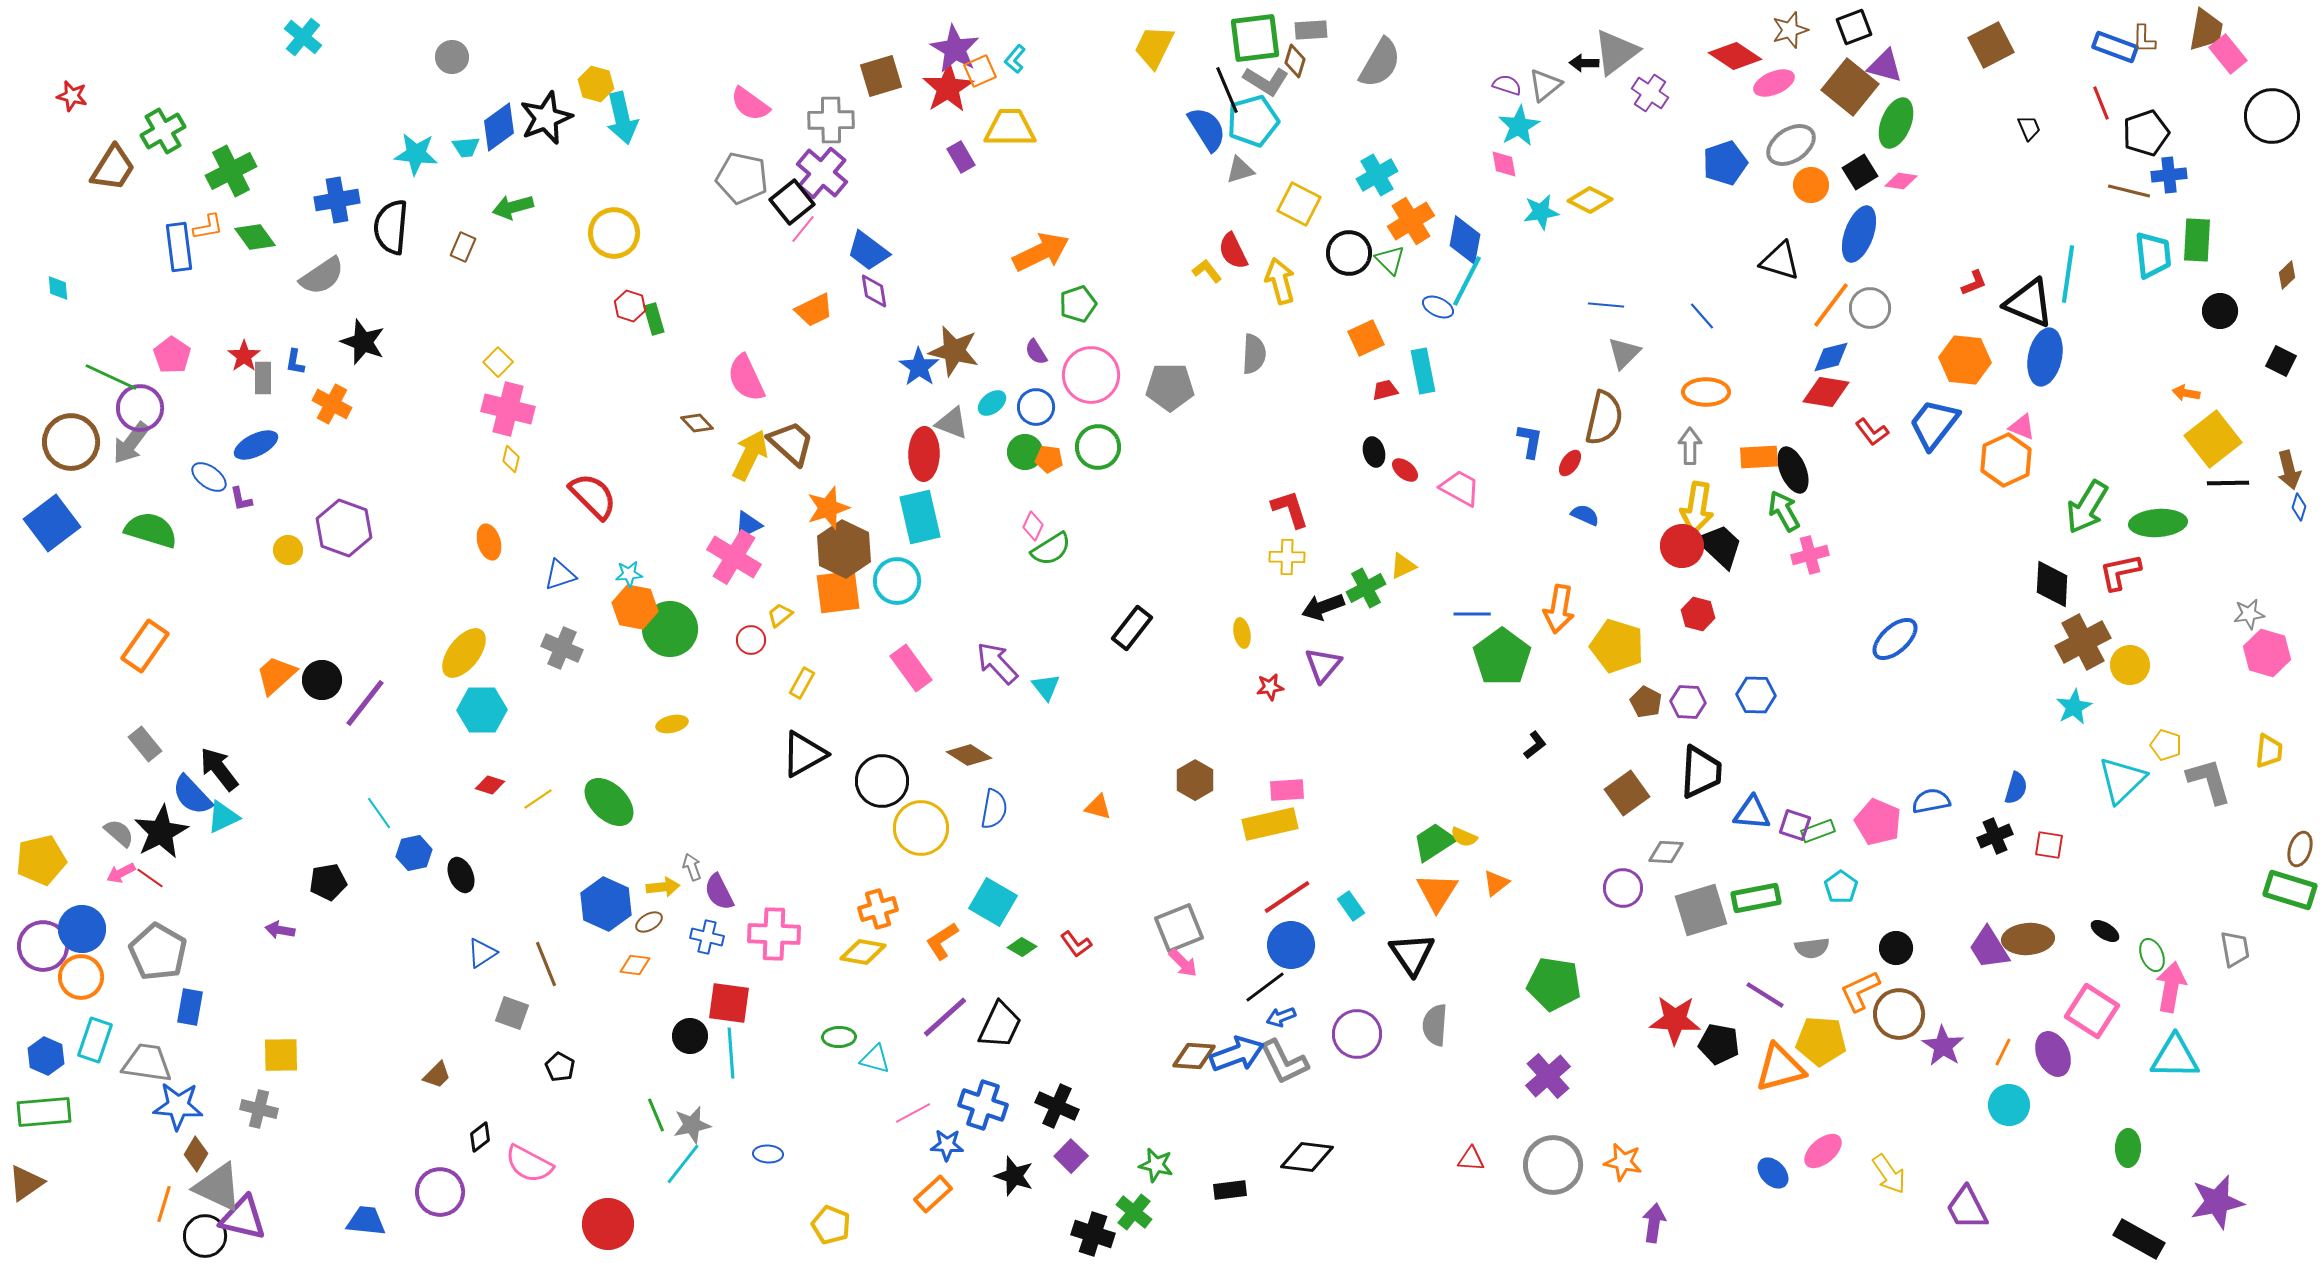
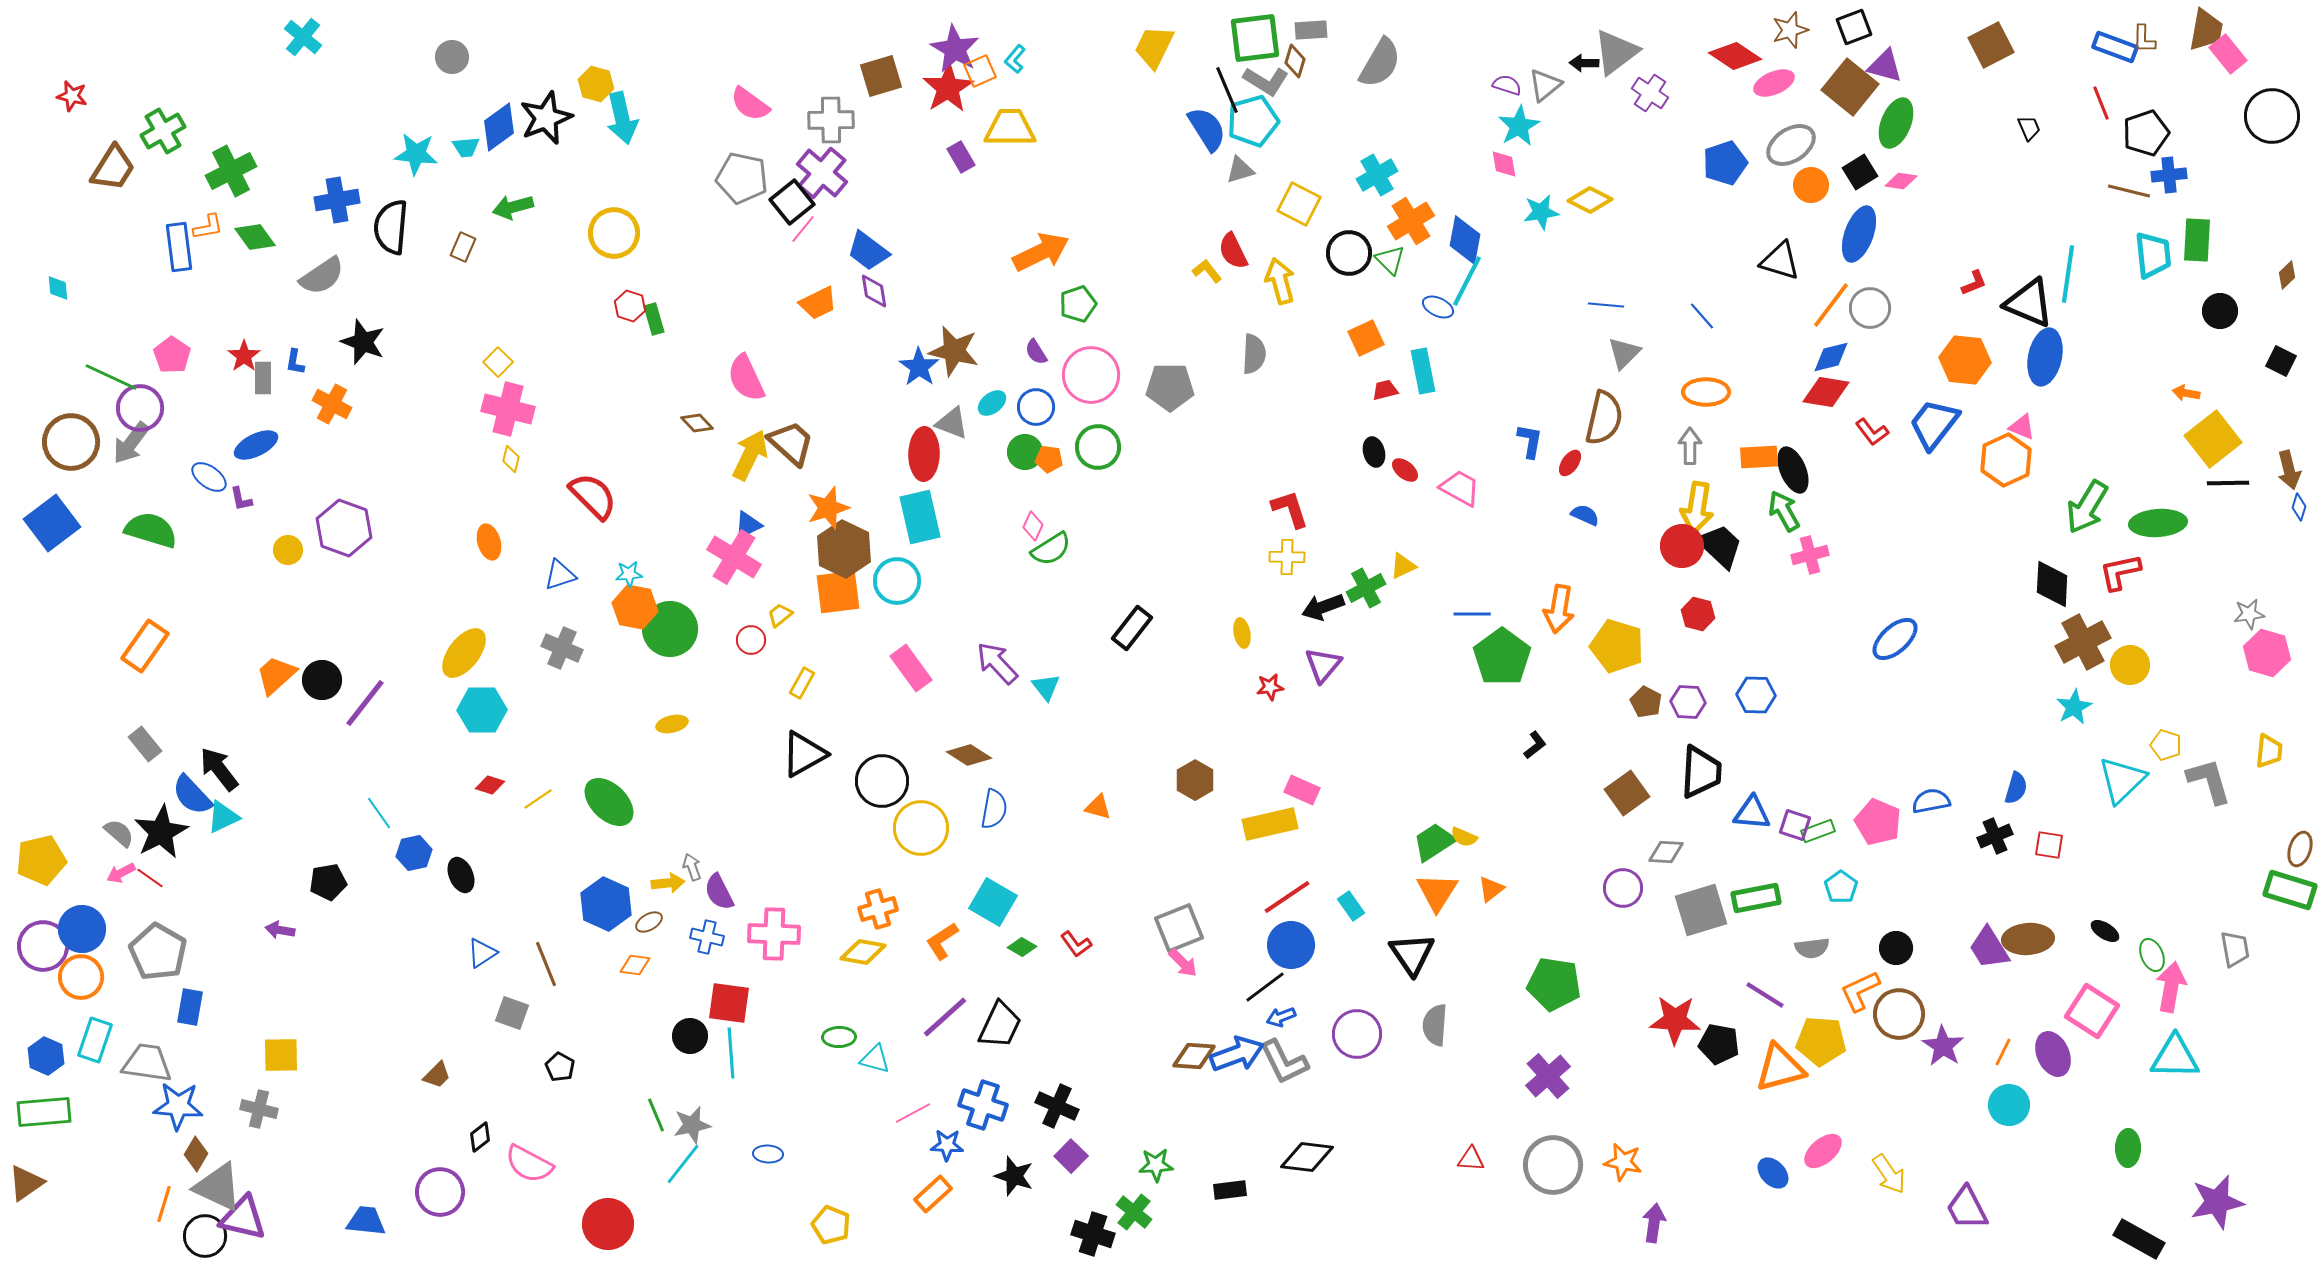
orange trapezoid at (814, 310): moved 4 px right, 7 px up
pink rectangle at (1287, 790): moved 15 px right; rotated 28 degrees clockwise
orange triangle at (1496, 883): moved 5 px left, 6 px down
yellow arrow at (663, 887): moved 5 px right, 4 px up
green star at (1156, 1165): rotated 16 degrees counterclockwise
